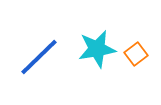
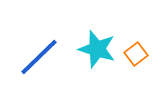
cyan star: rotated 27 degrees clockwise
